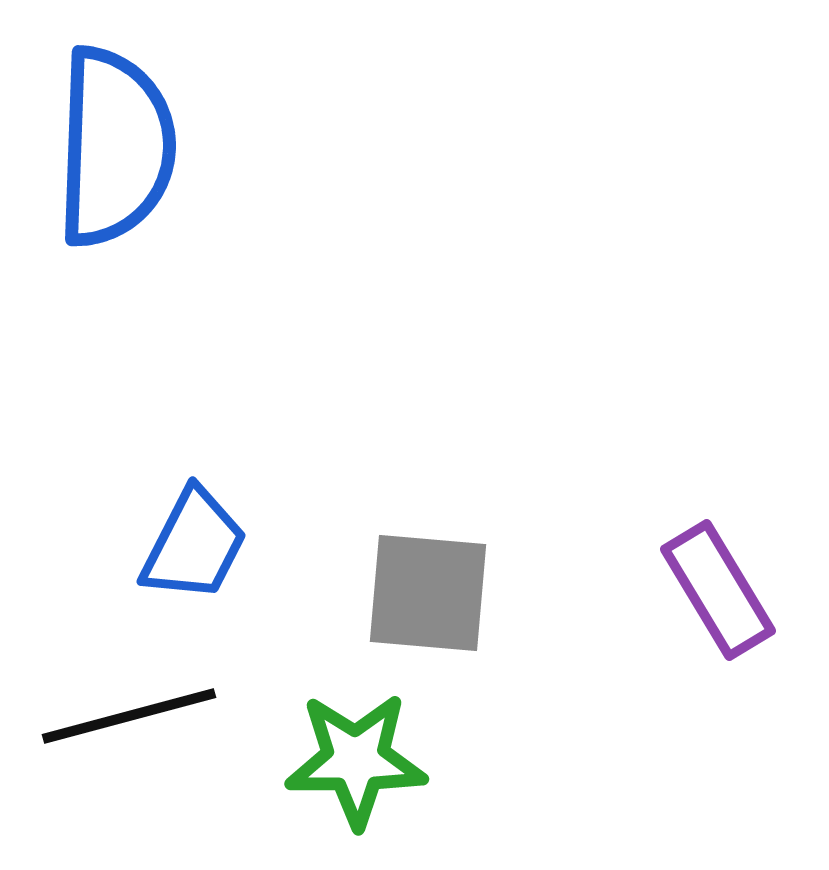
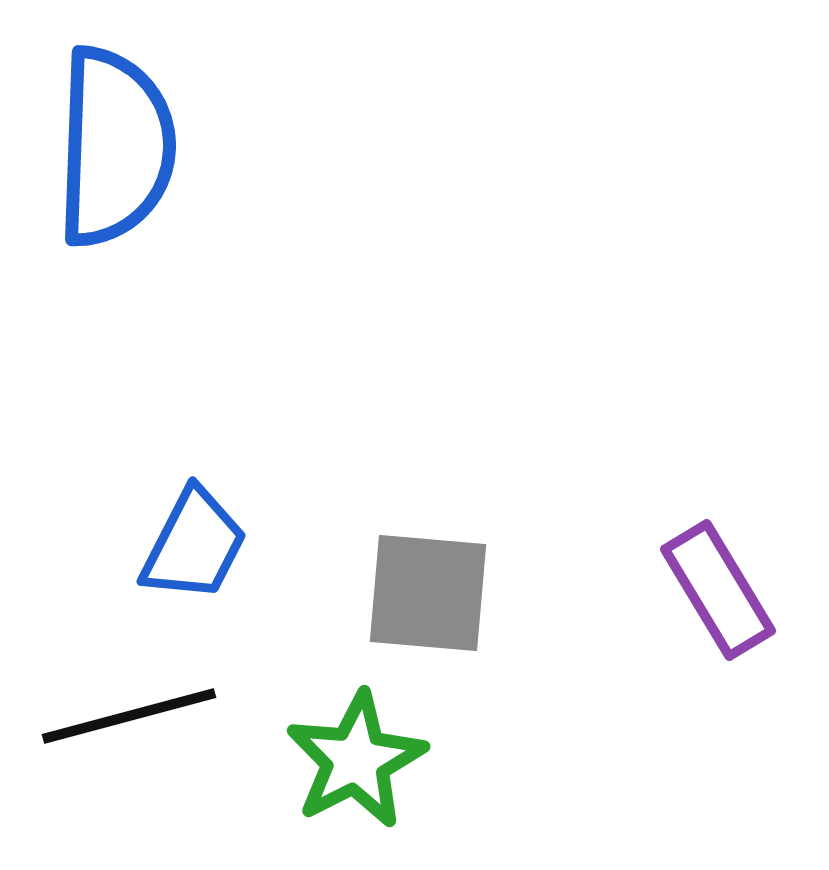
green star: rotated 27 degrees counterclockwise
